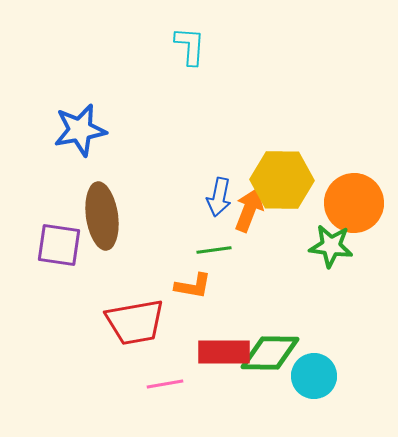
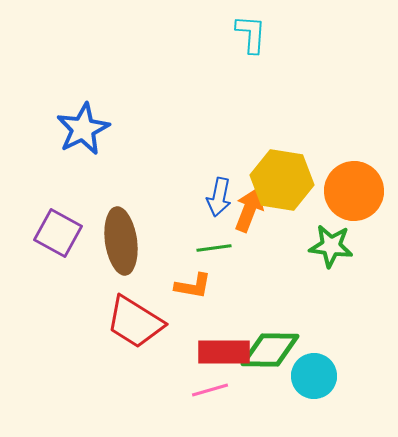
cyan L-shape: moved 61 px right, 12 px up
blue star: moved 3 px right, 1 px up; rotated 16 degrees counterclockwise
yellow hexagon: rotated 8 degrees clockwise
orange circle: moved 12 px up
brown ellipse: moved 19 px right, 25 px down
purple square: moved 1 px left, 12 px up; rotated 21 degrees clockwise
green line: moved 2 px up
red trapezoid: rotated 42 degrees clockwise
green diamond: moved 3 px up
pink line: moved 45 px right, 6 px down; rotated 6 degrees counterclockwise
